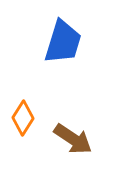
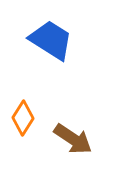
blue trapezoid: moved 12 px left, 2 px up; rotated 75 degrees counterclockwise
